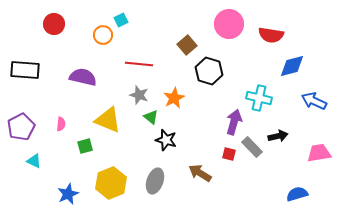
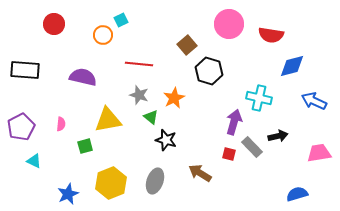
yellow triangle: rotated 32 degrees counterclockwise
